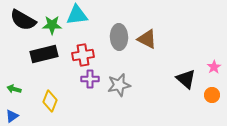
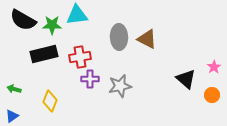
red cross: moved 3 px left, 2 px down
gray star: moved 1 px right, 1 px down
